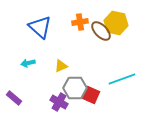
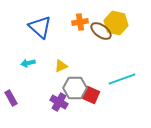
brown ellipse: rotated 10 degrees counterclockwise
purple rectangle: moved 3 px left; rotated 21 degrees clockwise
